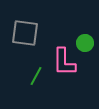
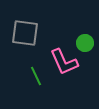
pink L-shape: rotated 24 degrees counterclockwise
green line: rotated 54 degrees counterclockwise
